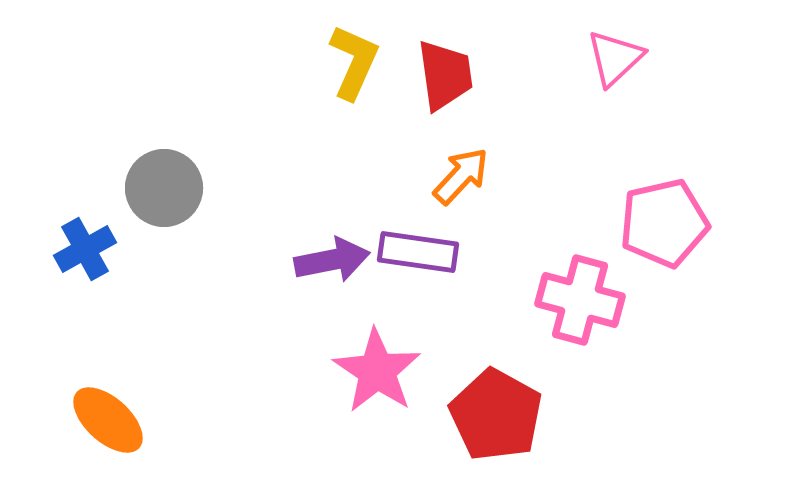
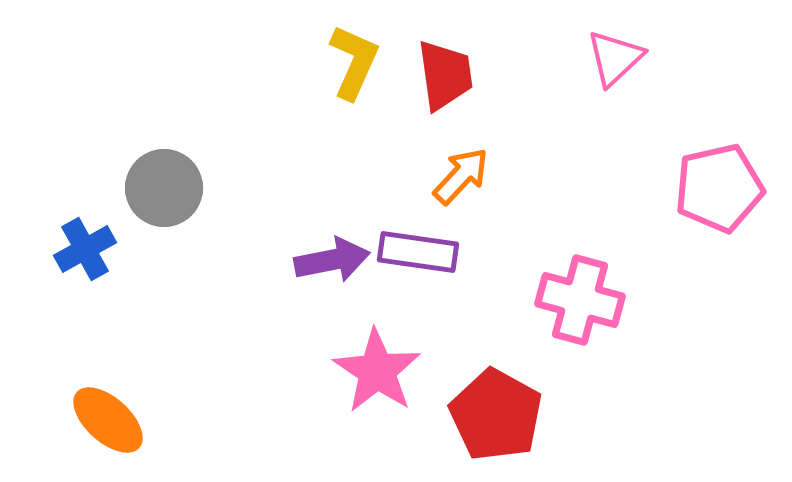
pink pentagon: moved 55 px right, 35 px up
